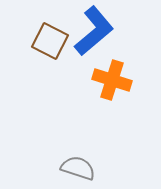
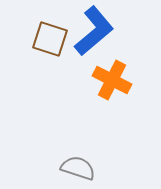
brown square: moved 2 px up; rotated 9 degrees counterclockwise
orange cross: rotated 9 degrees clockwise
